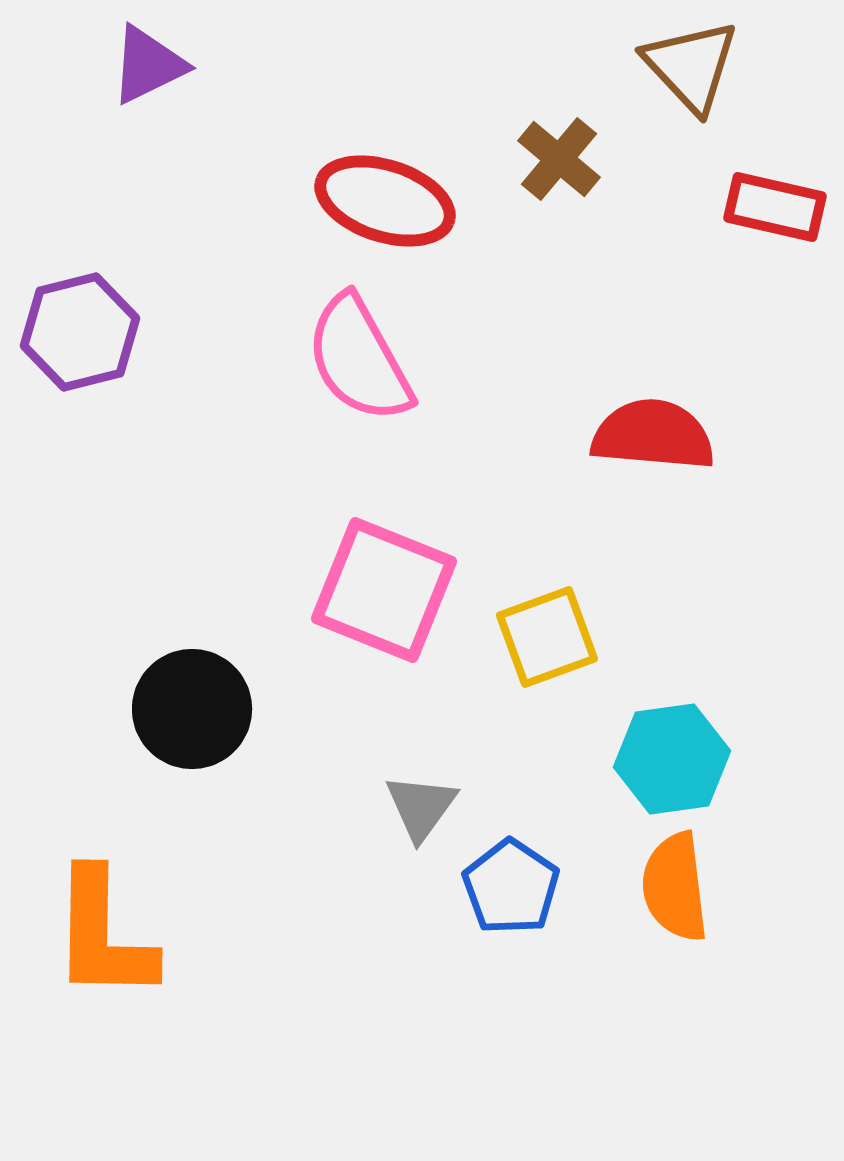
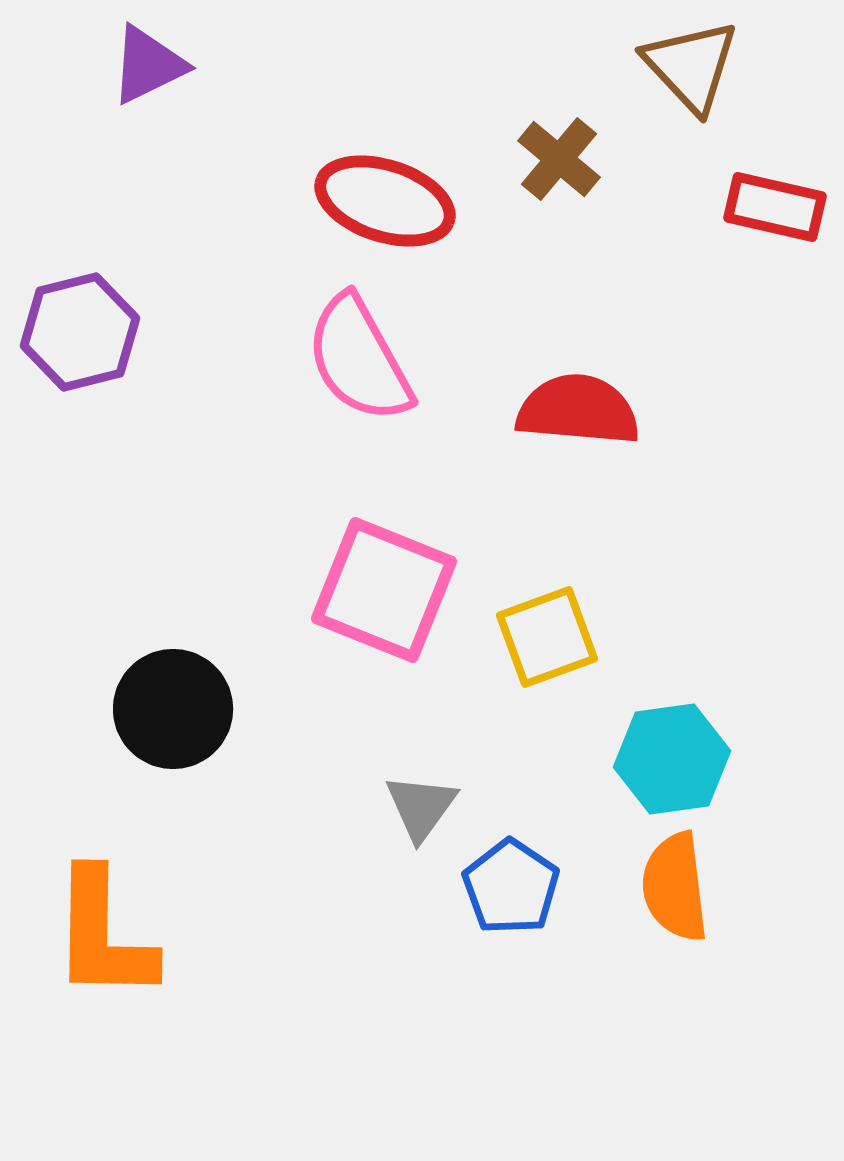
red semicircle: moved 75 px left, 25 px up
black circle: moved 19 px left
